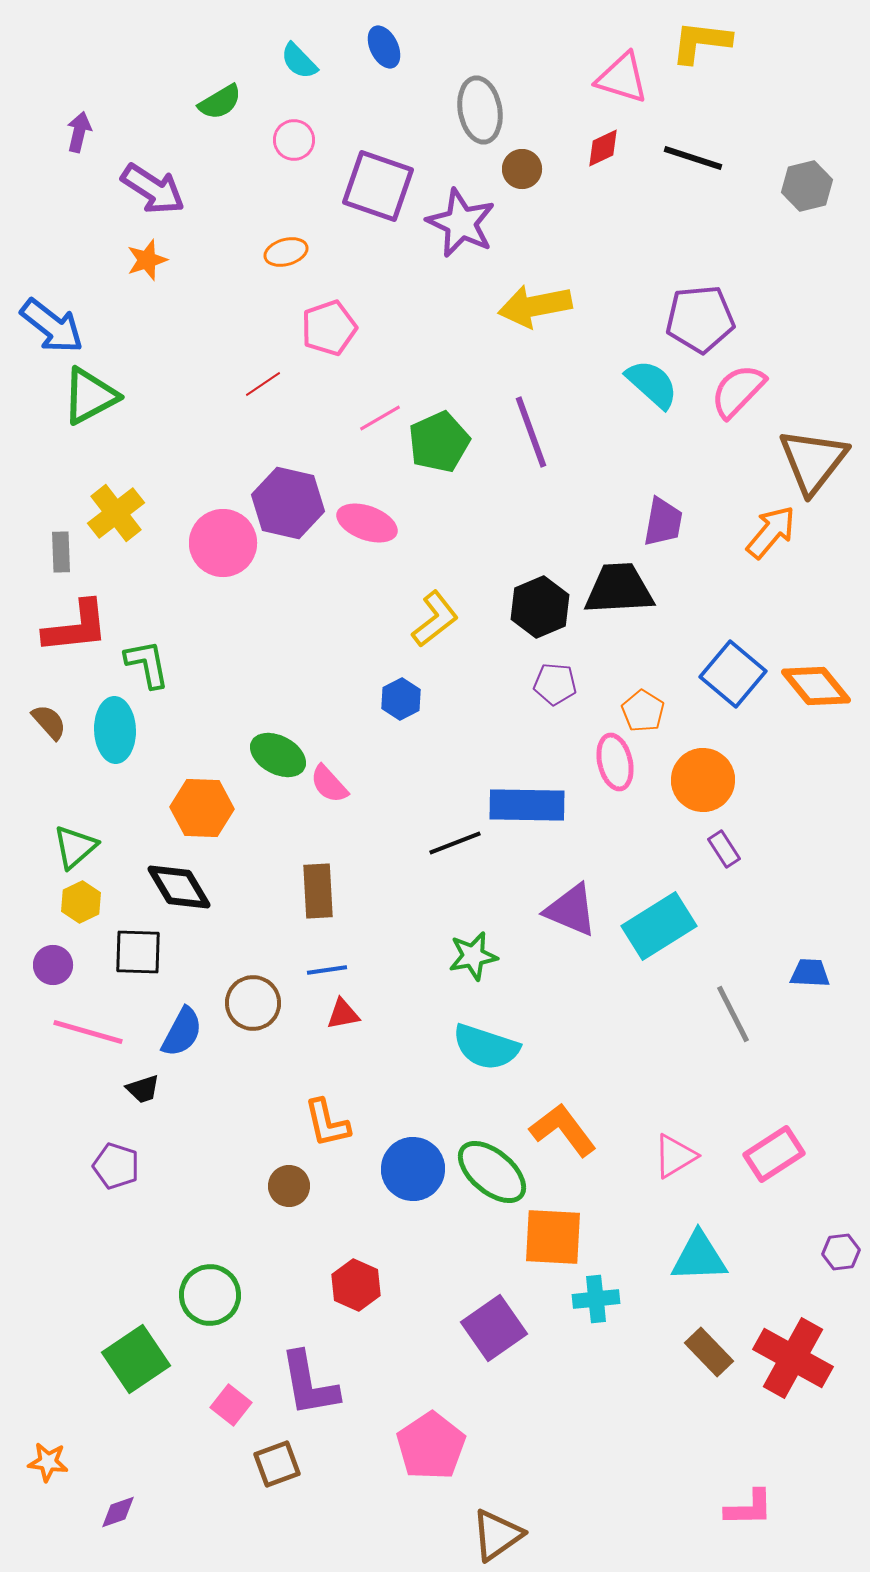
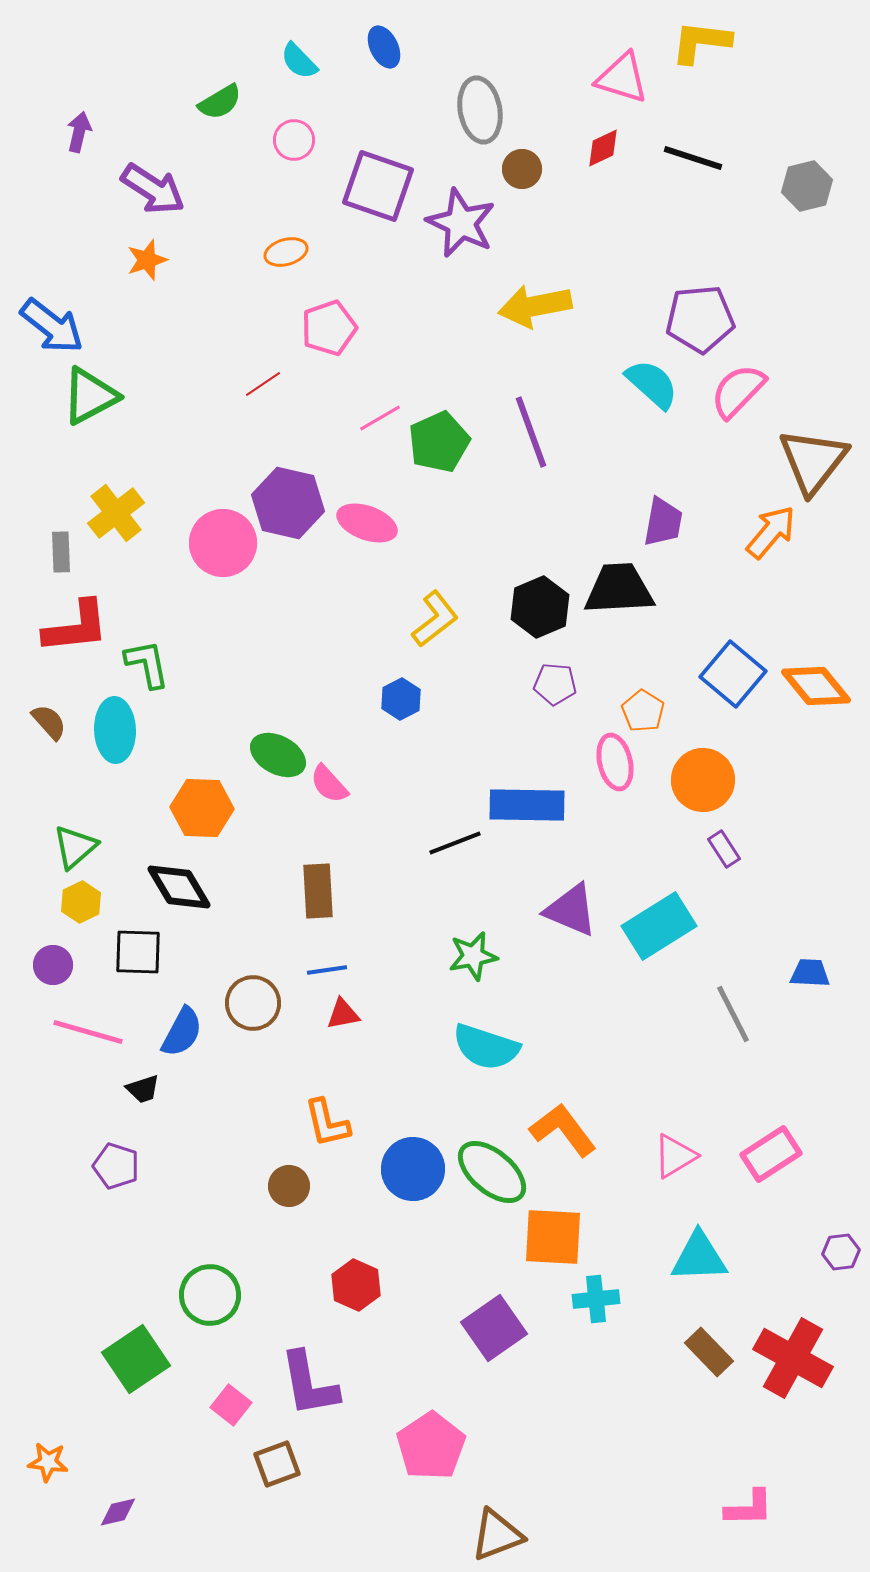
pink rectangle at (774, 1154): moved 3 px left
purple diamond at (118, 1512): rotated 6 degrees clockwise
brown triangle at (497, 1535): rotated 14 degrees clockwise
